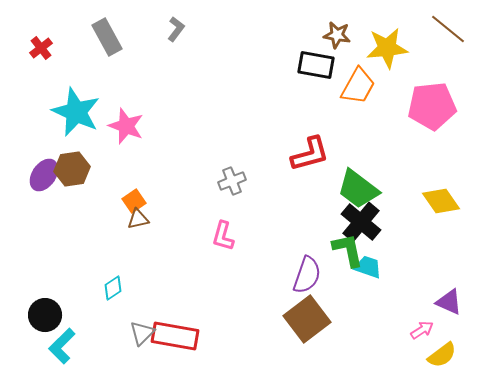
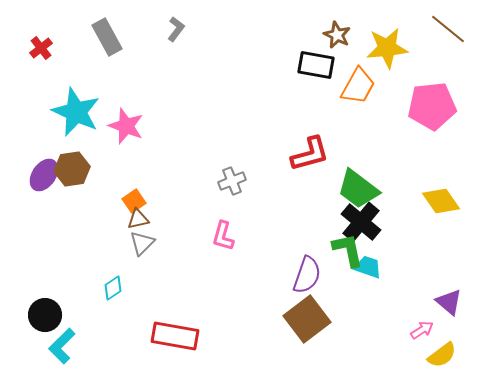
brown star: rotated 16 degrees clockwise
purple triangle: rotated 16 degrees clockwise
gray triangle: moved 90 px up
